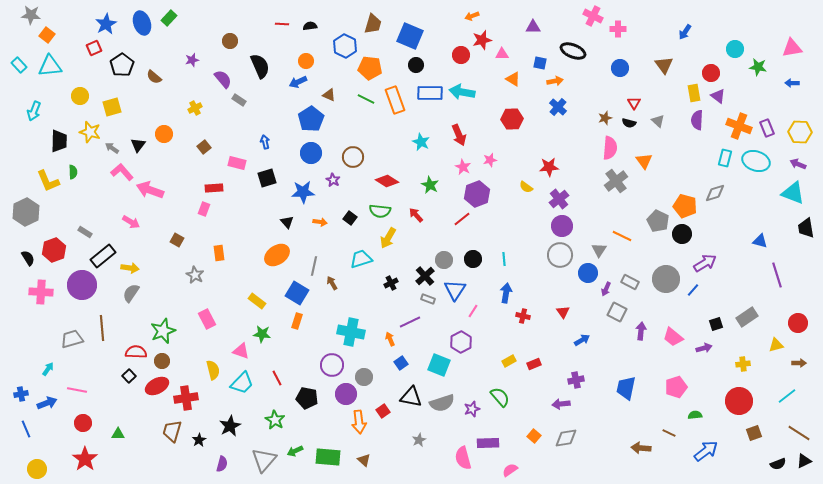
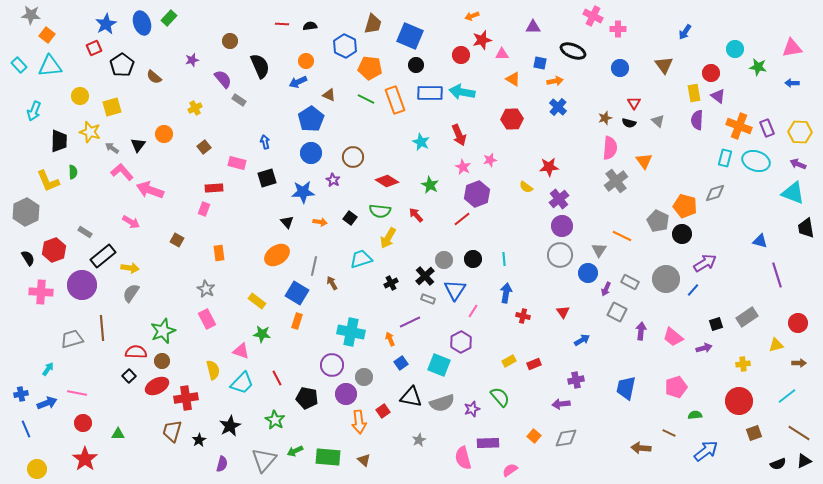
gray star at (195, 275): moved 11 px right, 14 px down
pink line at (77, 390): moved 3 px down
